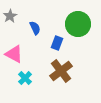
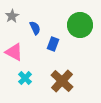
gray star: moved 2 px right
green circle: moved 2 px right, 1 px down
blue rectangle: moved 4 px left, 1 px down
pink triangle: moved 2 px up
brown cross: moved 1 px right, 10 px down; rotated 10 degrees counterclockwise
